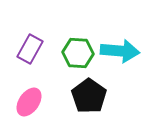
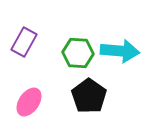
purple rectangle: moved 6 px left, 7 px up
